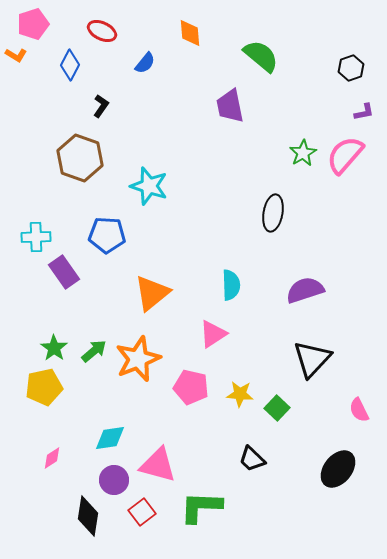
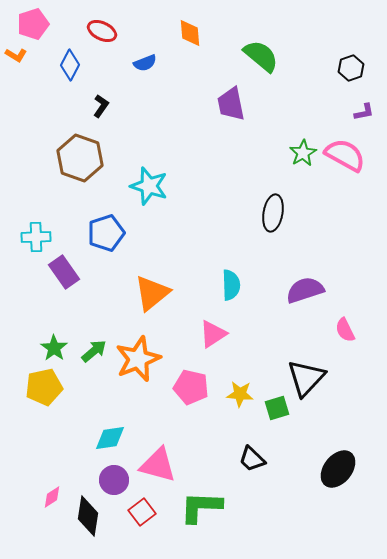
blue semicircle at (145, 63): rotated 30 degrees clockwise
purple trapezoid at (230, 106): moved 1 px right, 2 px up
pink semicircle at (345, 155): rotated 78 degrees clockwise
blue pentagon at (107, 235): moved 1 px left, 2 px up; rotated 21 degrees counterclockwise
black triangle at (312, 359): moved 6 px left, 19 px down
green square at (277, 408): rotated 30 degrees clockwise
pink semicircle at (359, 410): moved 14 px left, 80 px up
pink diamond at (52, 458): moved 39 px down
